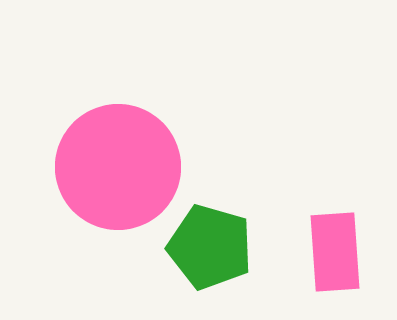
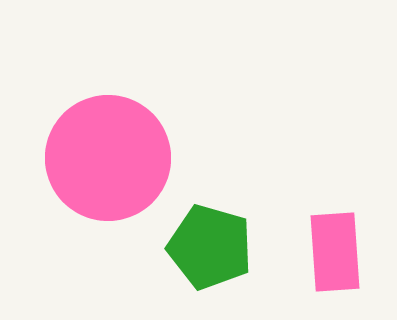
pink circle: moved 10 px left, 9 px up
